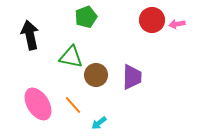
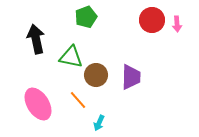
pink arrow: rotated 84 degrees counterclockwise
black arrow: moved 6 px right, 4 px down
purple trapezoid: moved 1 px left
orange line: moved 5 px right, 5 px up
cyan arrow: rotated 28 degrees counterclockwise
